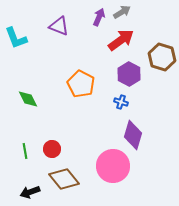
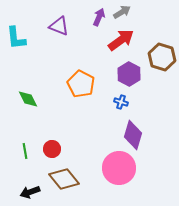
cyan L-shape: rotated 15 degrees clockwise
pink circle: moved 6 px right, 2 px down
